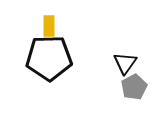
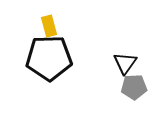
yellow rectangle: rotated 15 degrees counterclockwise
gray pentagon: rotated 25 degrees clockwise
